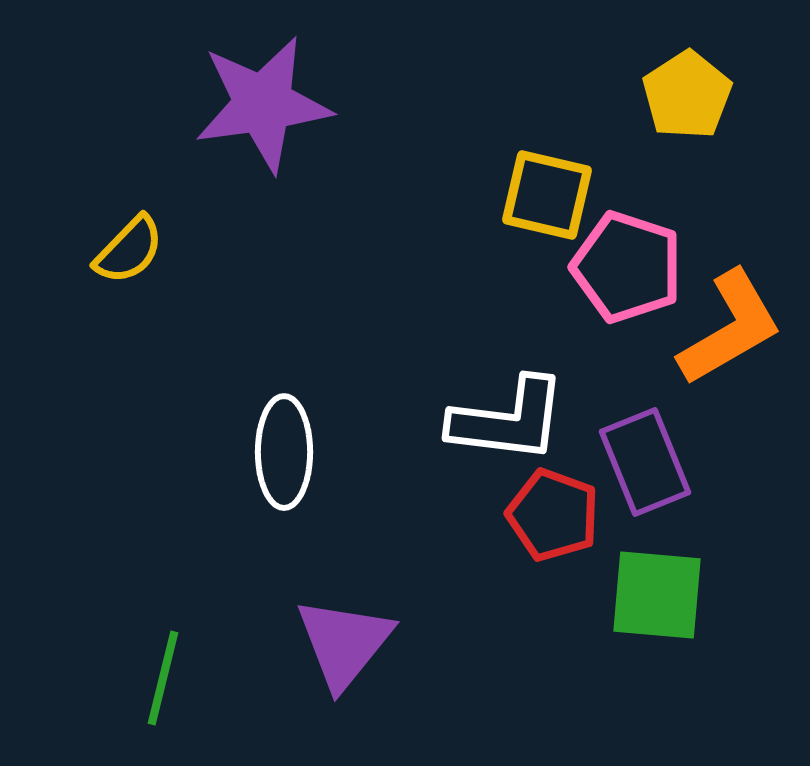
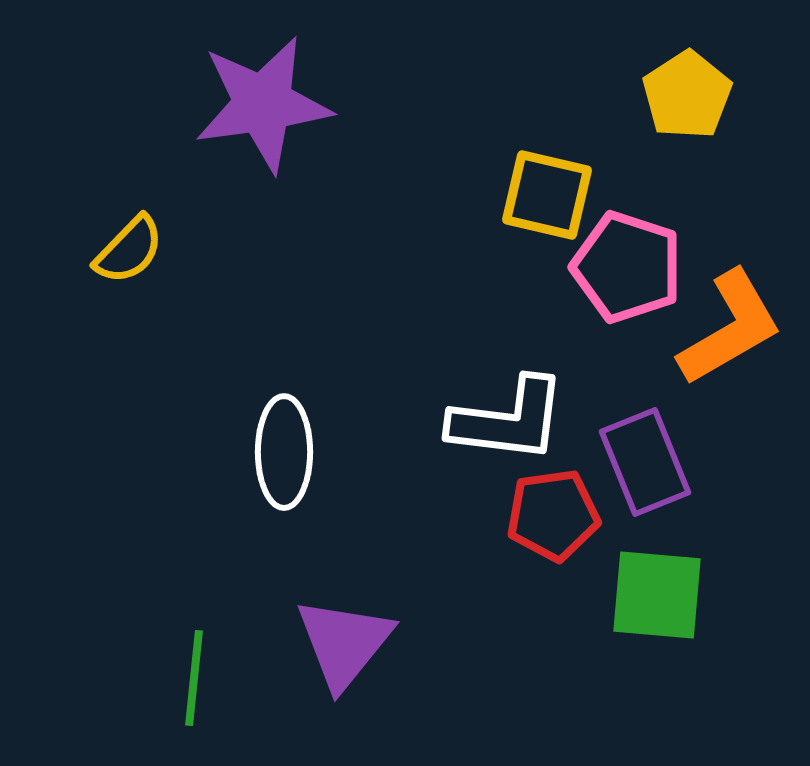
red pentagon: rotated 28 degrees counterclockwise
green line: moved 31 px right; rotated 8 degrees counterclockwise
